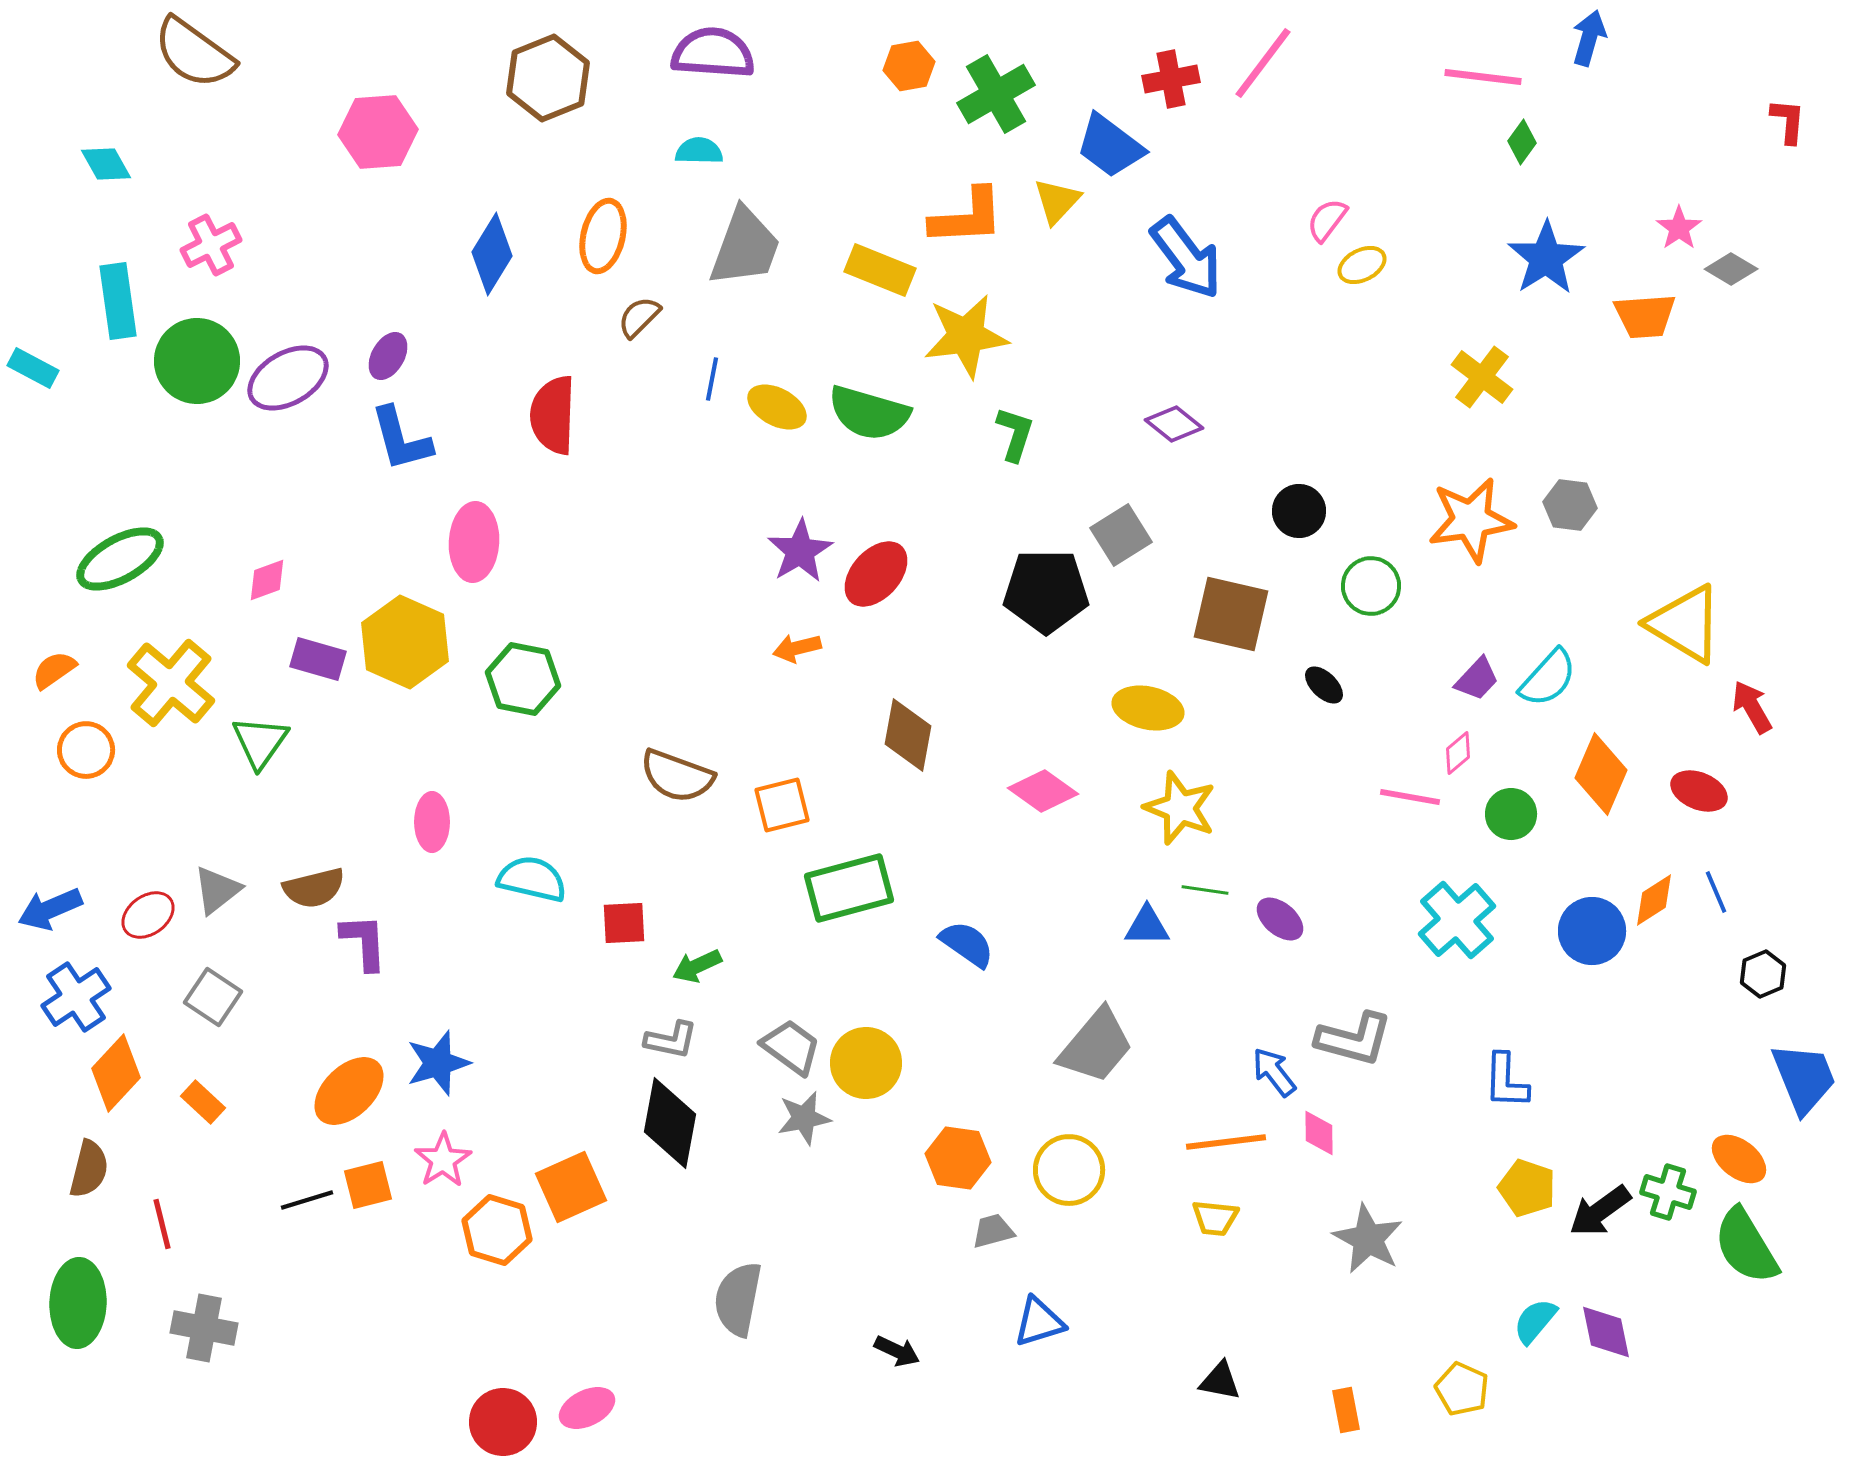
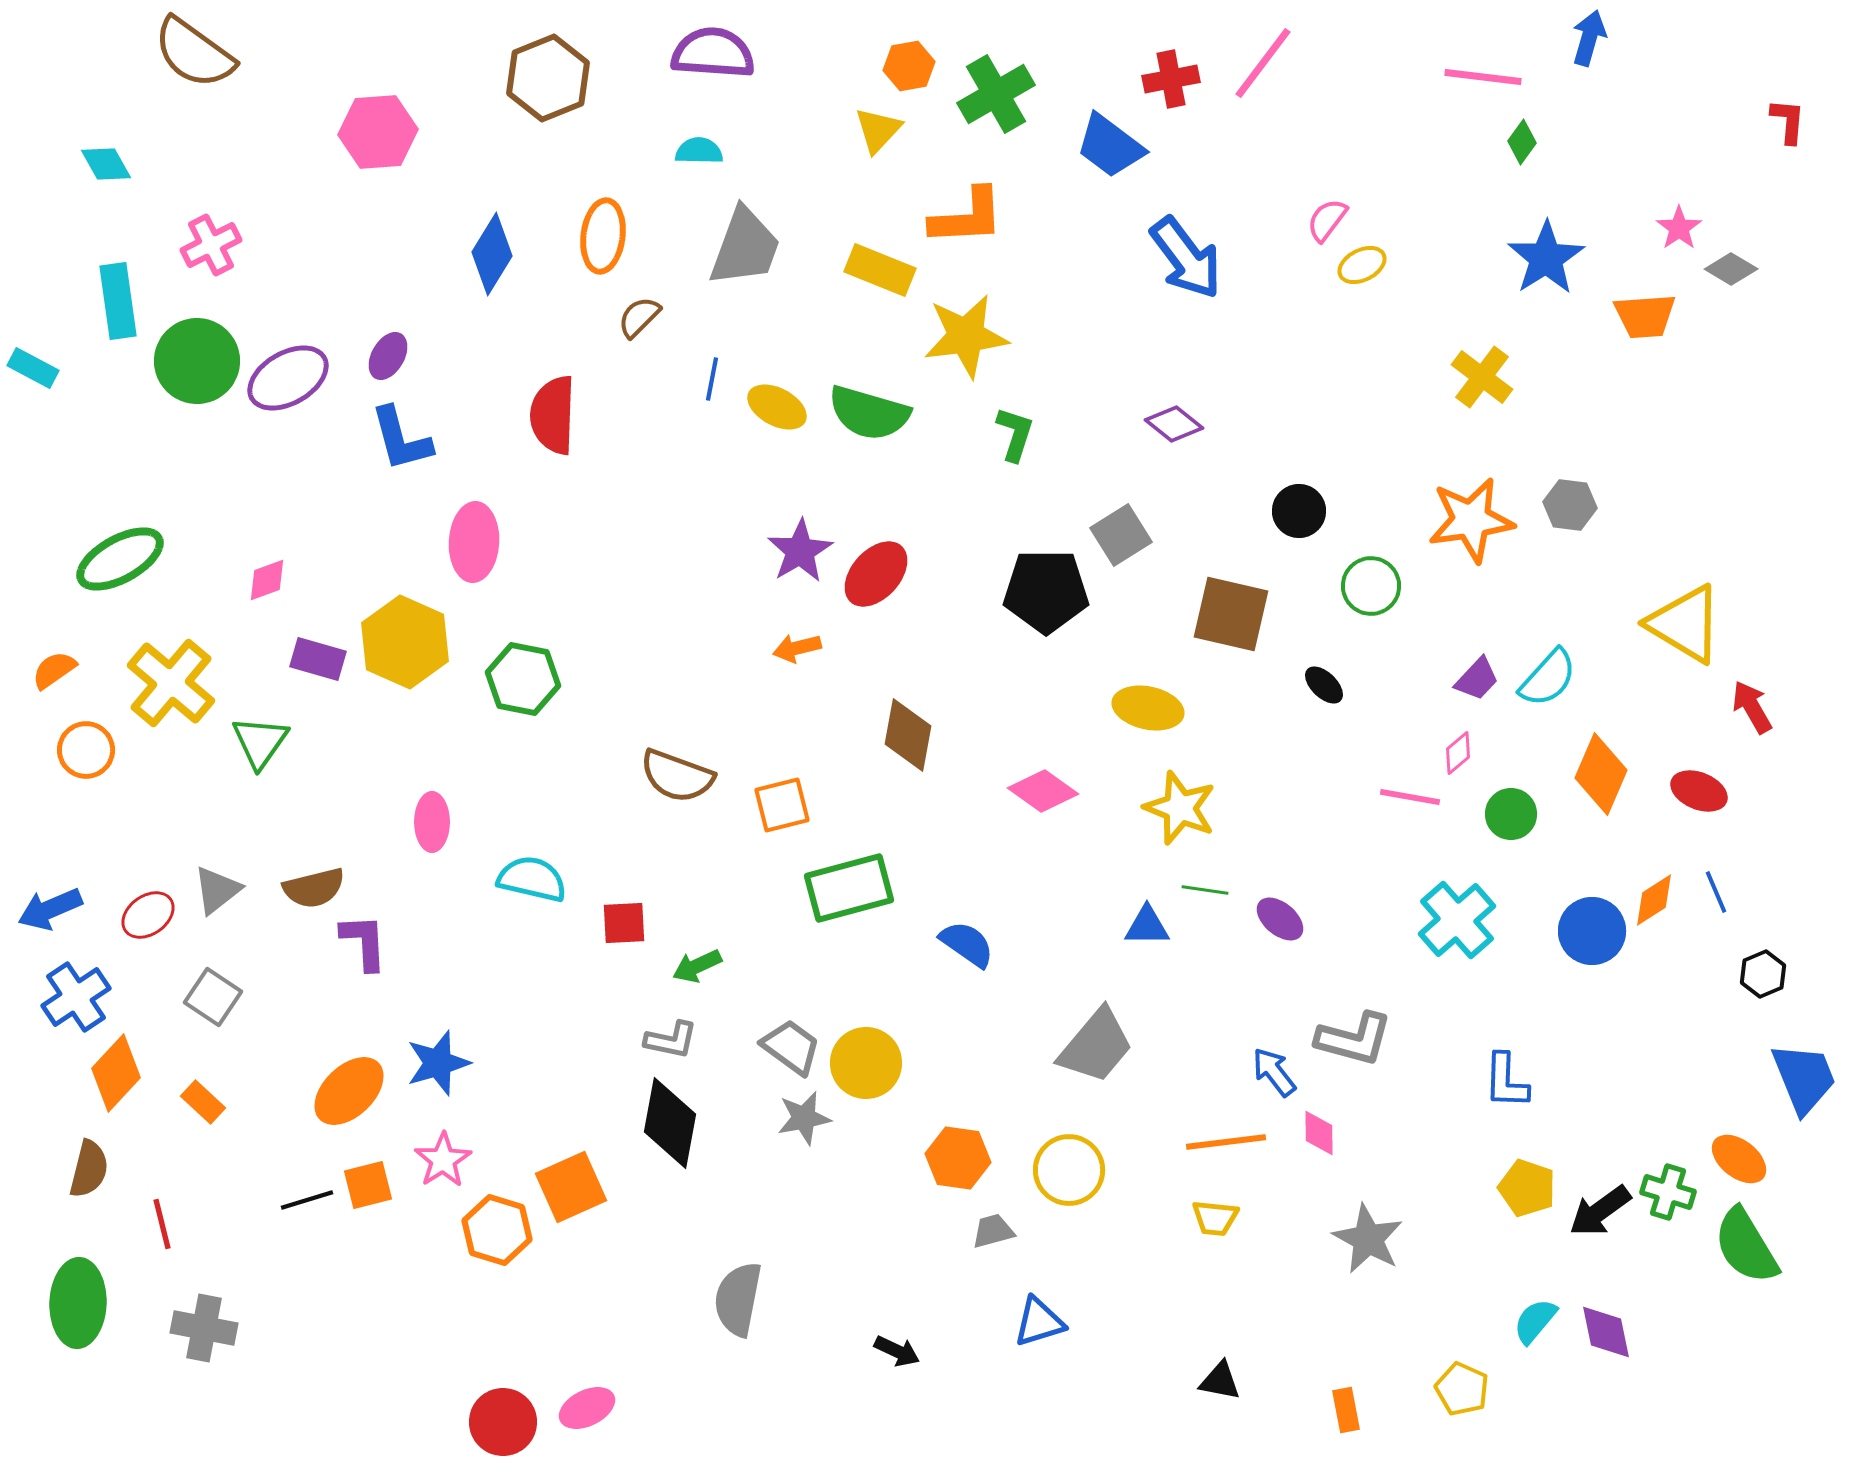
yellow triangle at (1057, 201): moved 179 px left, 71 px up
orange ellipse at (603, 236): rotated 6 degrees counterclockwise
